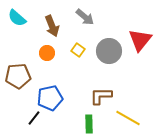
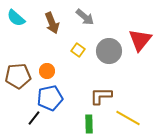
cyan semicircle: moved 1 px left
brown arrow: moved 3 px up
orange circle: moved 18 px down
